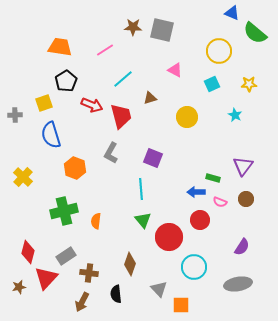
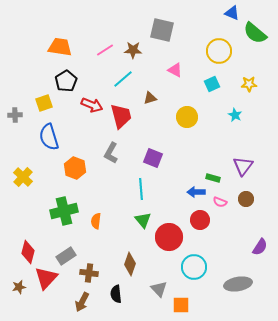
brown star at (133, 27): moved 23 px down
blue semicircle at (51, 135): moved 2 px left, 2 px down
purple semicircle at (242, 247): moved 18 px right
